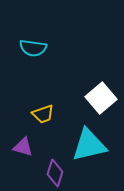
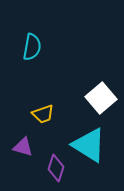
cyan semicircle: moved 1 px left, 1 px up; rotated 88 degrees counterclockwise
cyan triangle: rotated 45 degrees clockwise
purple diamond: moved 1 px right, 5 px up
